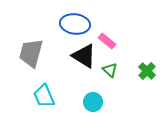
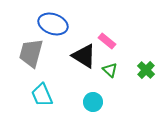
blue ellipse: moved 22 px left; rotated 12 degrees clockwise
green cross: moved 1 px left, 1 px up
cyan trapezoid: moved 2 px left, 1 px up
